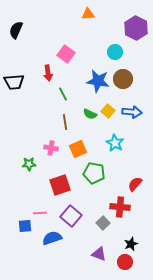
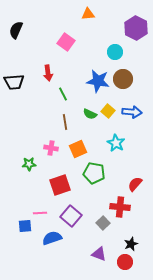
pink square: moved 12 px up
cyan star: moved 1 px right
